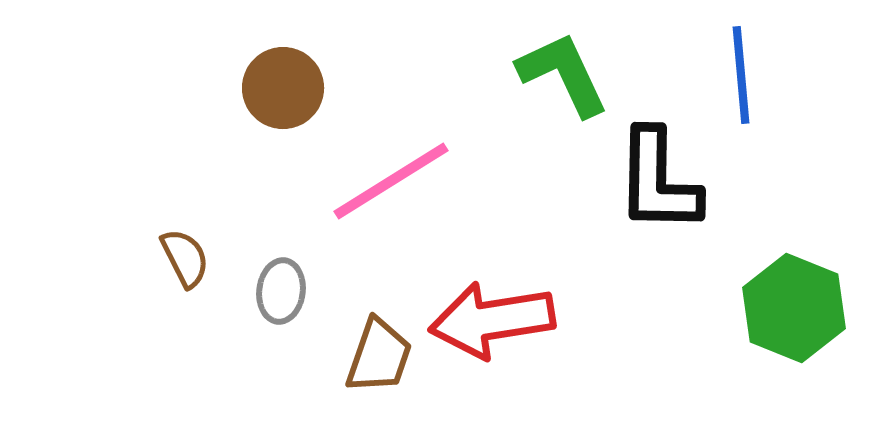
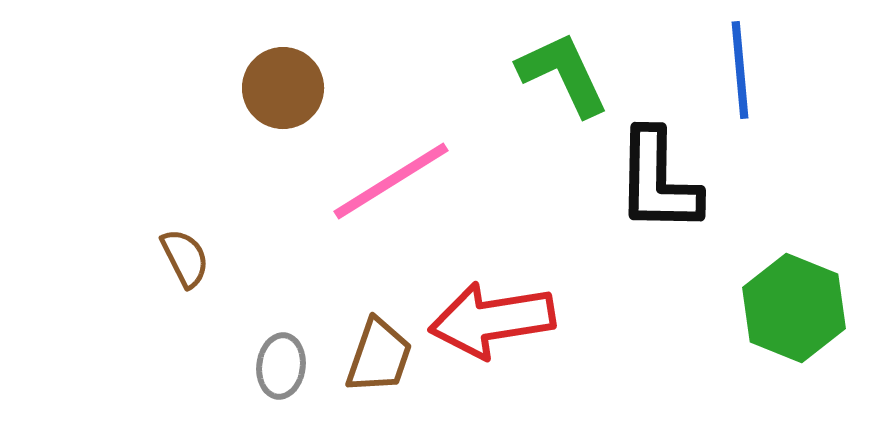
blue line: moved 1 px left, 5 px up
gray ellipse: moved 75 px down
